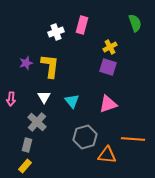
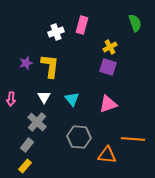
cyan triangle: moved 2 px up
gray hexagon: moved 6 px left; rotated 20 degrees clockwise
gray rectangle: rotated 24 degrees clockwise
